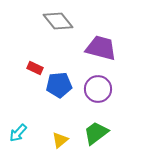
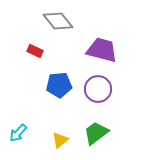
purple trapezoid: moved 1 px right, 2 px down
red rectangle: moved 17 px up
